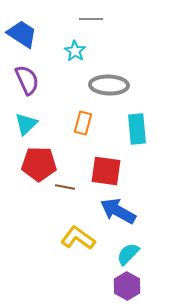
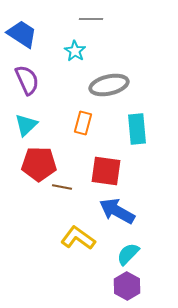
gray ellipse: rotated 15 degrees counterclockwise
cyan triangle: moved 1 px down
brown line: moved 3 px left
blue arrow: moved 1 px left
